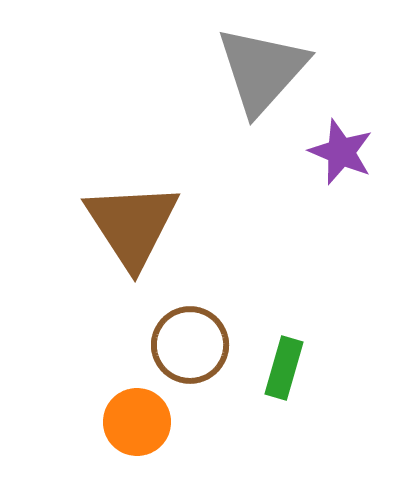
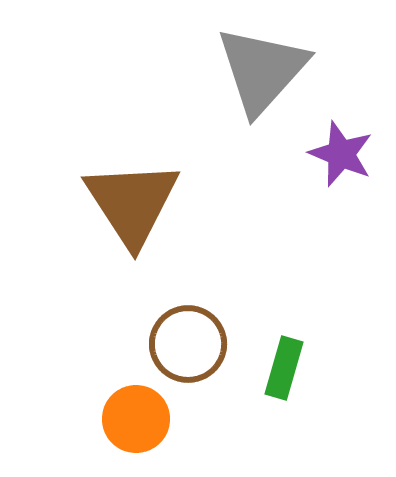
purple star: moved 2 px down
brown triangle: moved 22 px up
brown circle: moved 2 px left, 1 px up
orange circle: moved 1 px left, 3 px up
